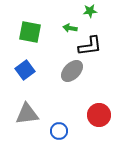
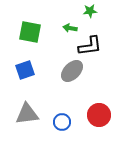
blue square: rotated 18 degrees clockwise
blue circle: moved 3 px right, 9 px up
